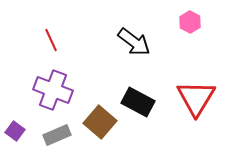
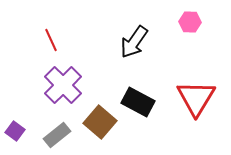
pink hexagon: rotated 25 degrees counterclockwise
black arrow: rotated 88 degrees clockwise
purple cross: moved 10 px right, 5 px up; rotated 24 degrees clockwise
gray rectangle: rotated 16 degrees counterclockwise
